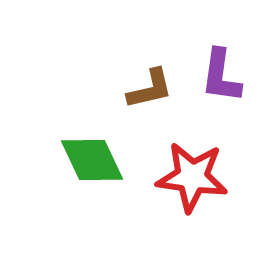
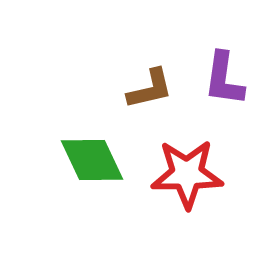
purple L-shape: moved 3 px right, 3 px down
red star: moved 5 px left, 3 px up; rotated 8 degrees counterclockwise
